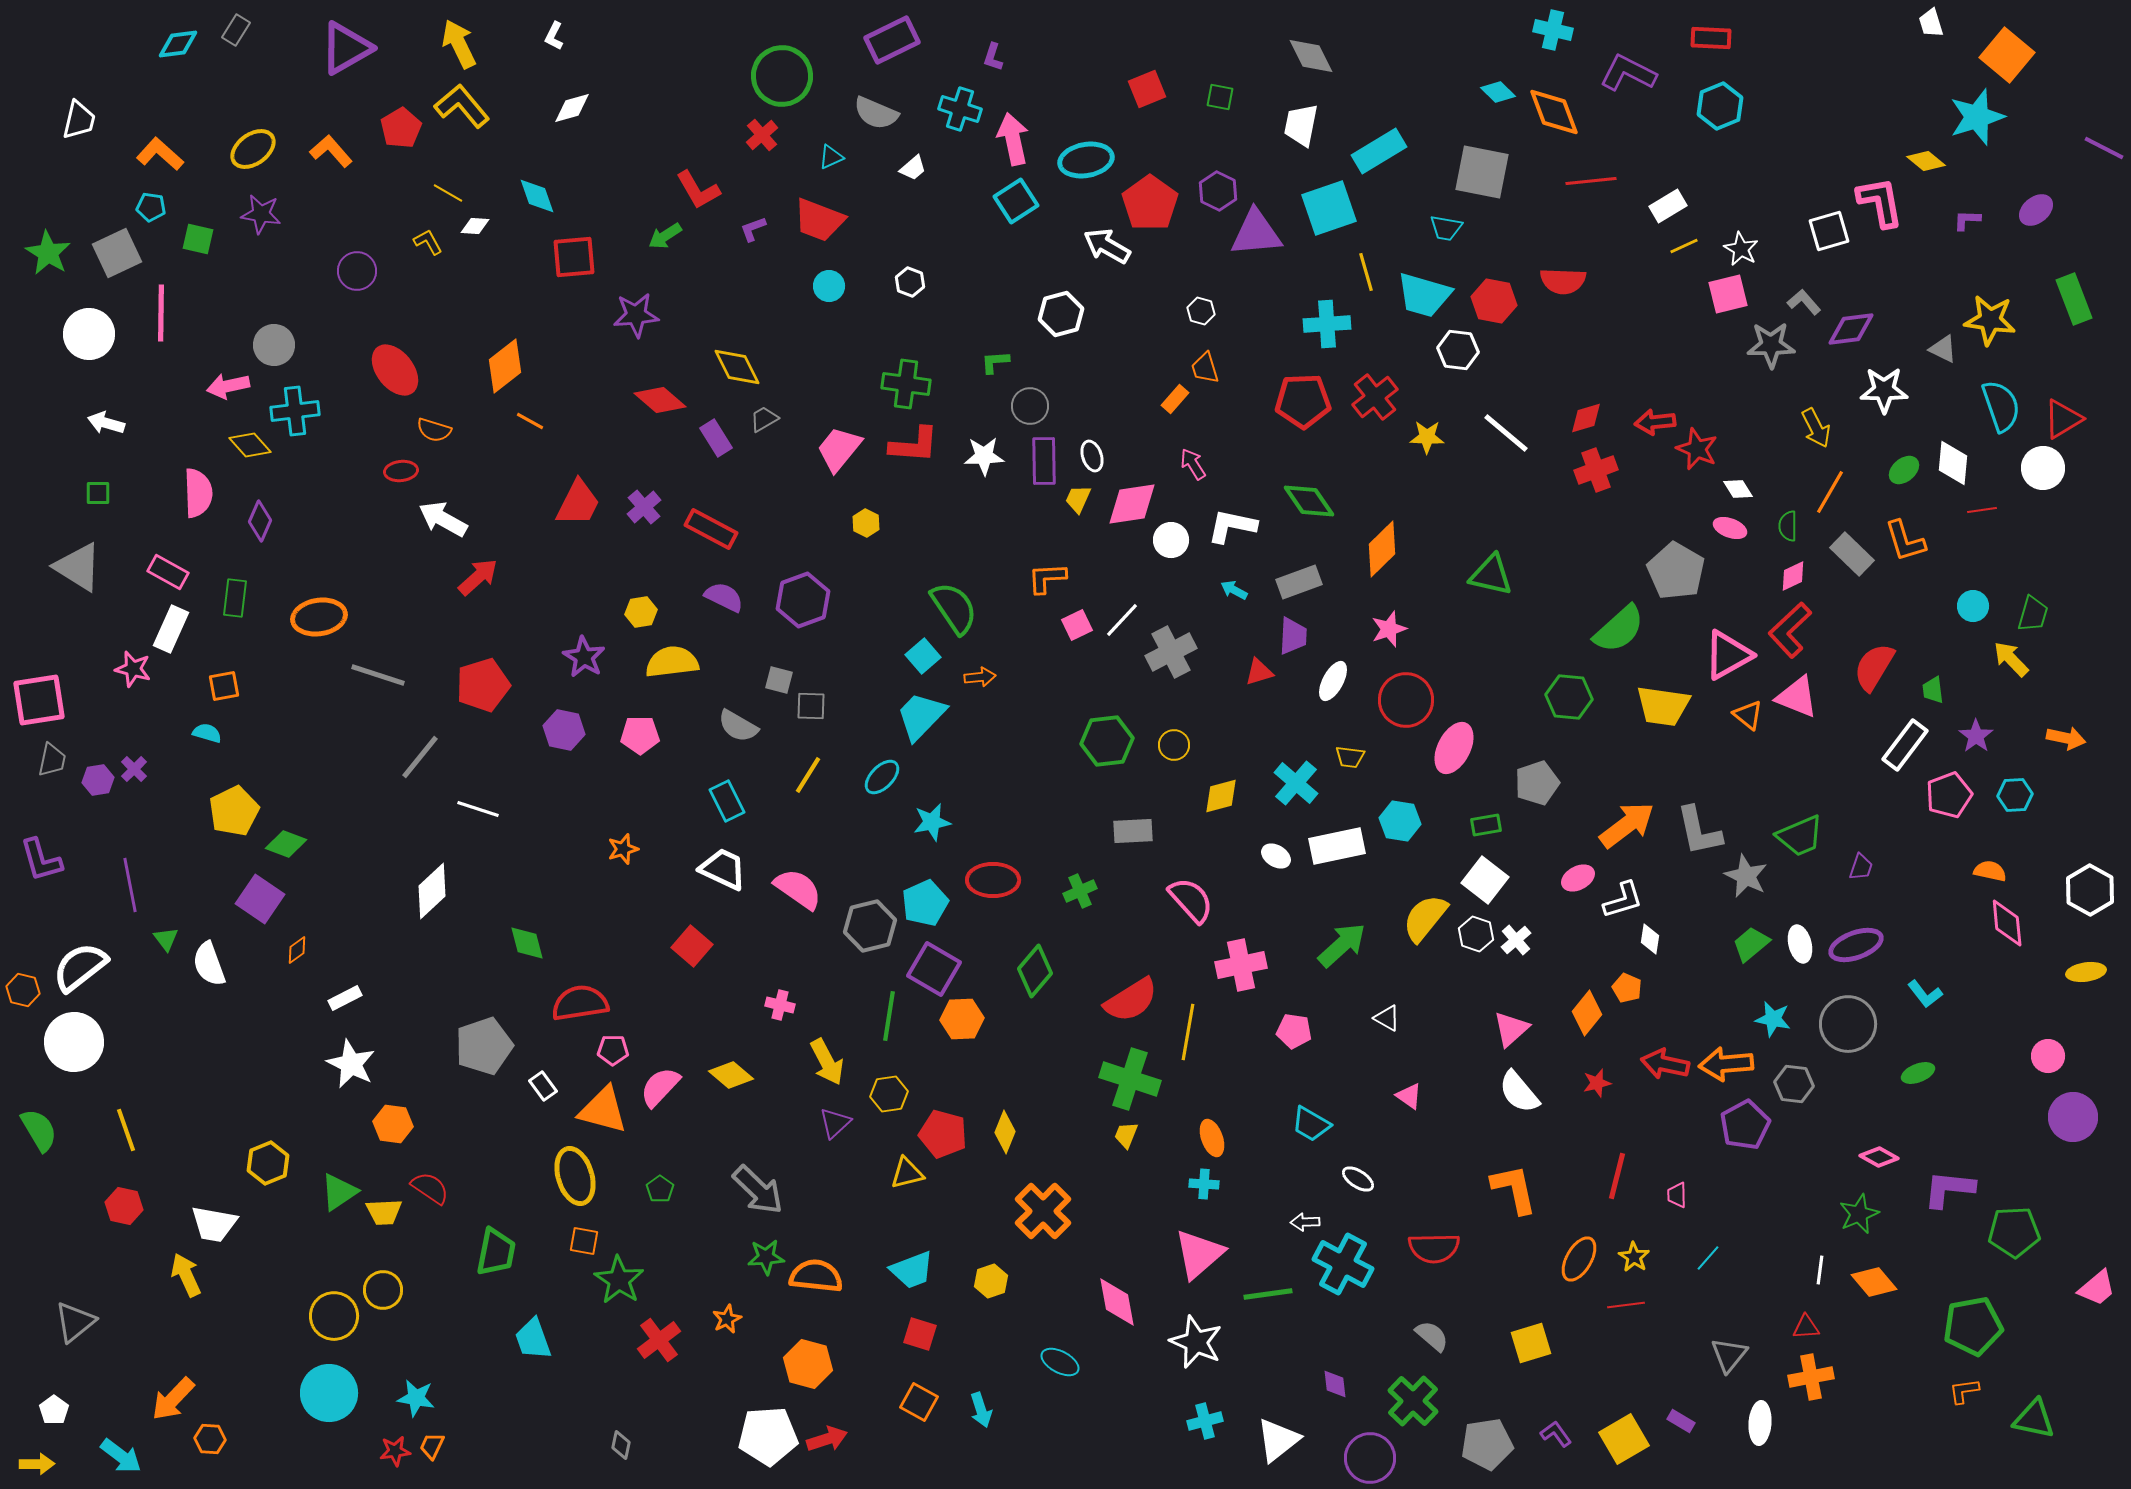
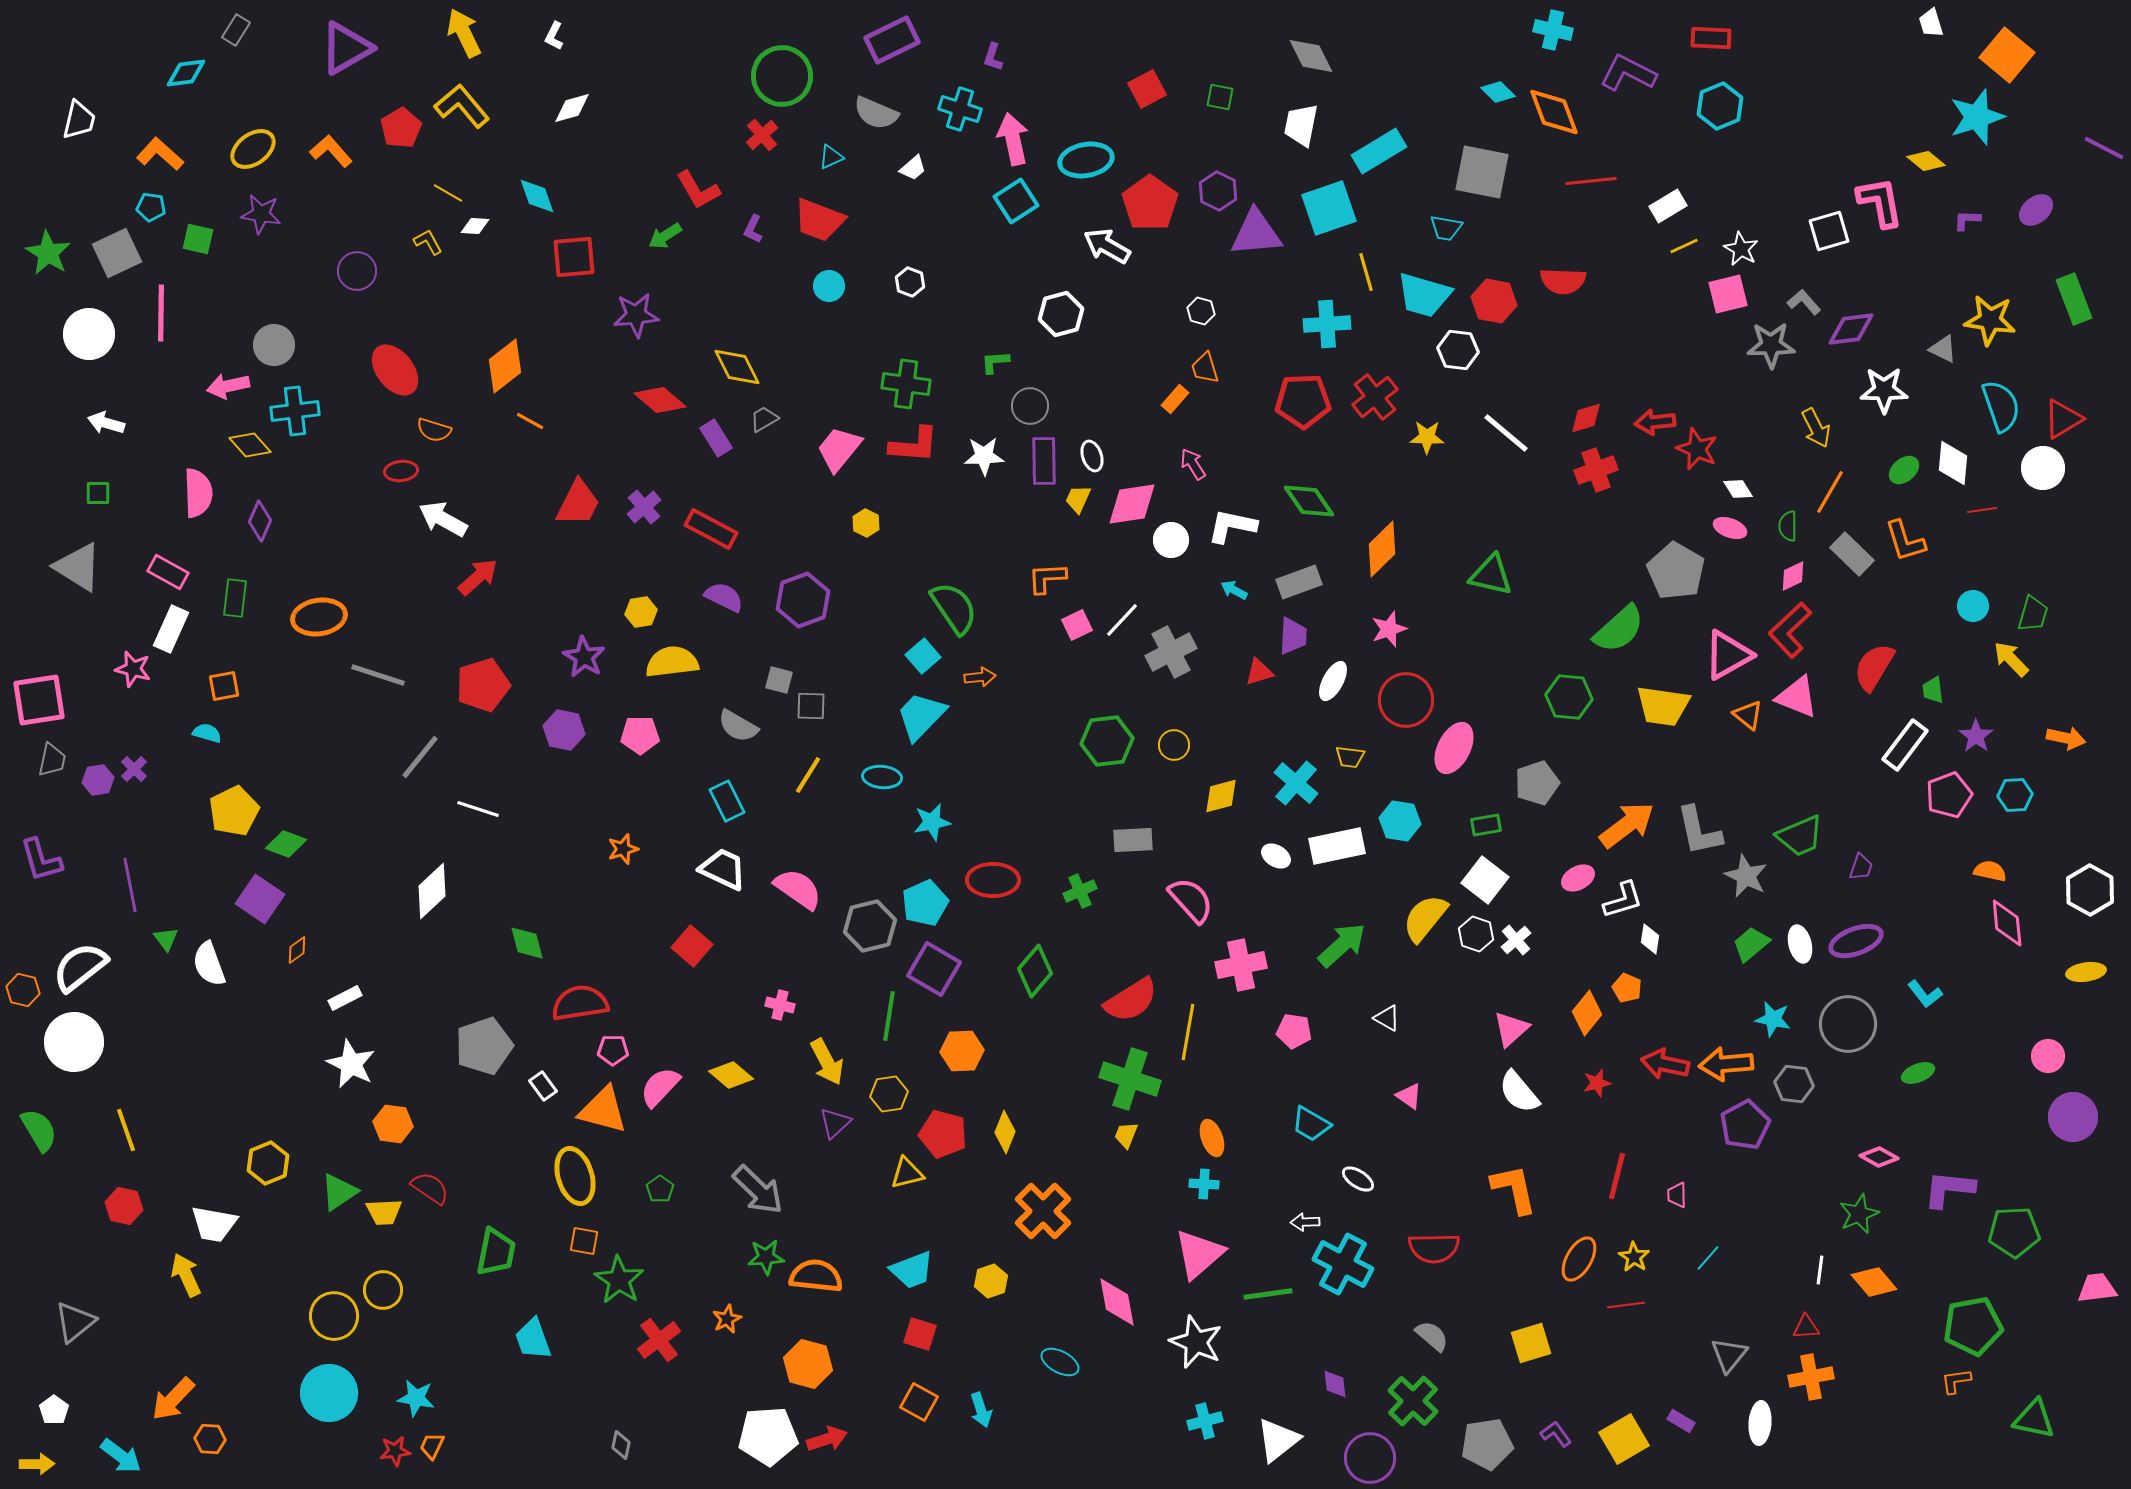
cyan diamond at (178, 44): moved 8 px right, 29 px down
yellow arrow at (459, 44): moved 5 px right, 11 px up
red square at (1147, 89): rotated 6 degrees counterclockwise
purple L-shape at (753, 229): rotated 44 degrees counterclockwise
cyan ellipse at (882, 777): rotated 51 degrees clockwise
gray rectangle at (1133, 831): moved 9 px down
purple ellipse at (1856, 945): moved 4 px up
orange hexagon at (962, 1019): moved 32 px down
pink trapezoid at (2097, 1288): rotated 147 degrees counterclockwise
orange L-shape at (1964, 1391): moved 8 px left, 10 px up
